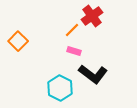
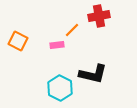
red cross: moved 7 px right; rotated 25 degrees clockwise
orange square: rotated 18 degrees counterclockwise
pink rectangle: moved 17 px left, 6 px up; rotated 24 degrees counterclockwise
black L-shape: rotated 24 degrees counterclockwise
